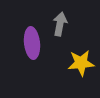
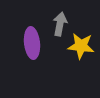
yellow star: moved 17 px up; rotated 12 degrees clockwise
